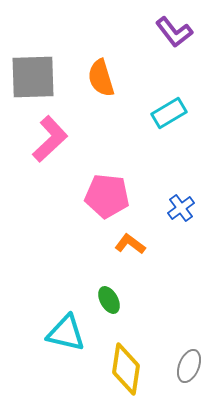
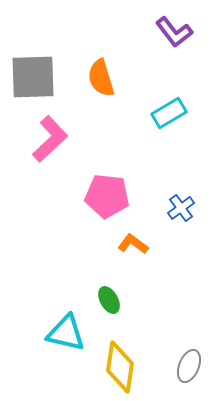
orange L-shape: moved 3 px right
yellow diamond: moved 6 px left, 2 px up
